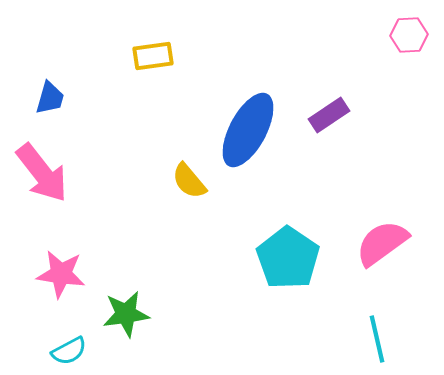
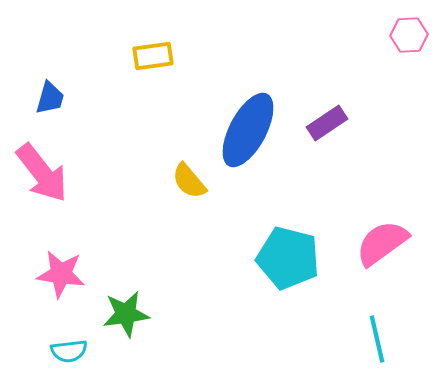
purple rectangle: moved 2 px left, 8 px down
cyan pentagon: rotated 20 degrees counterclockwise
cyan semicircle: rotated 21 degrees clockwise
